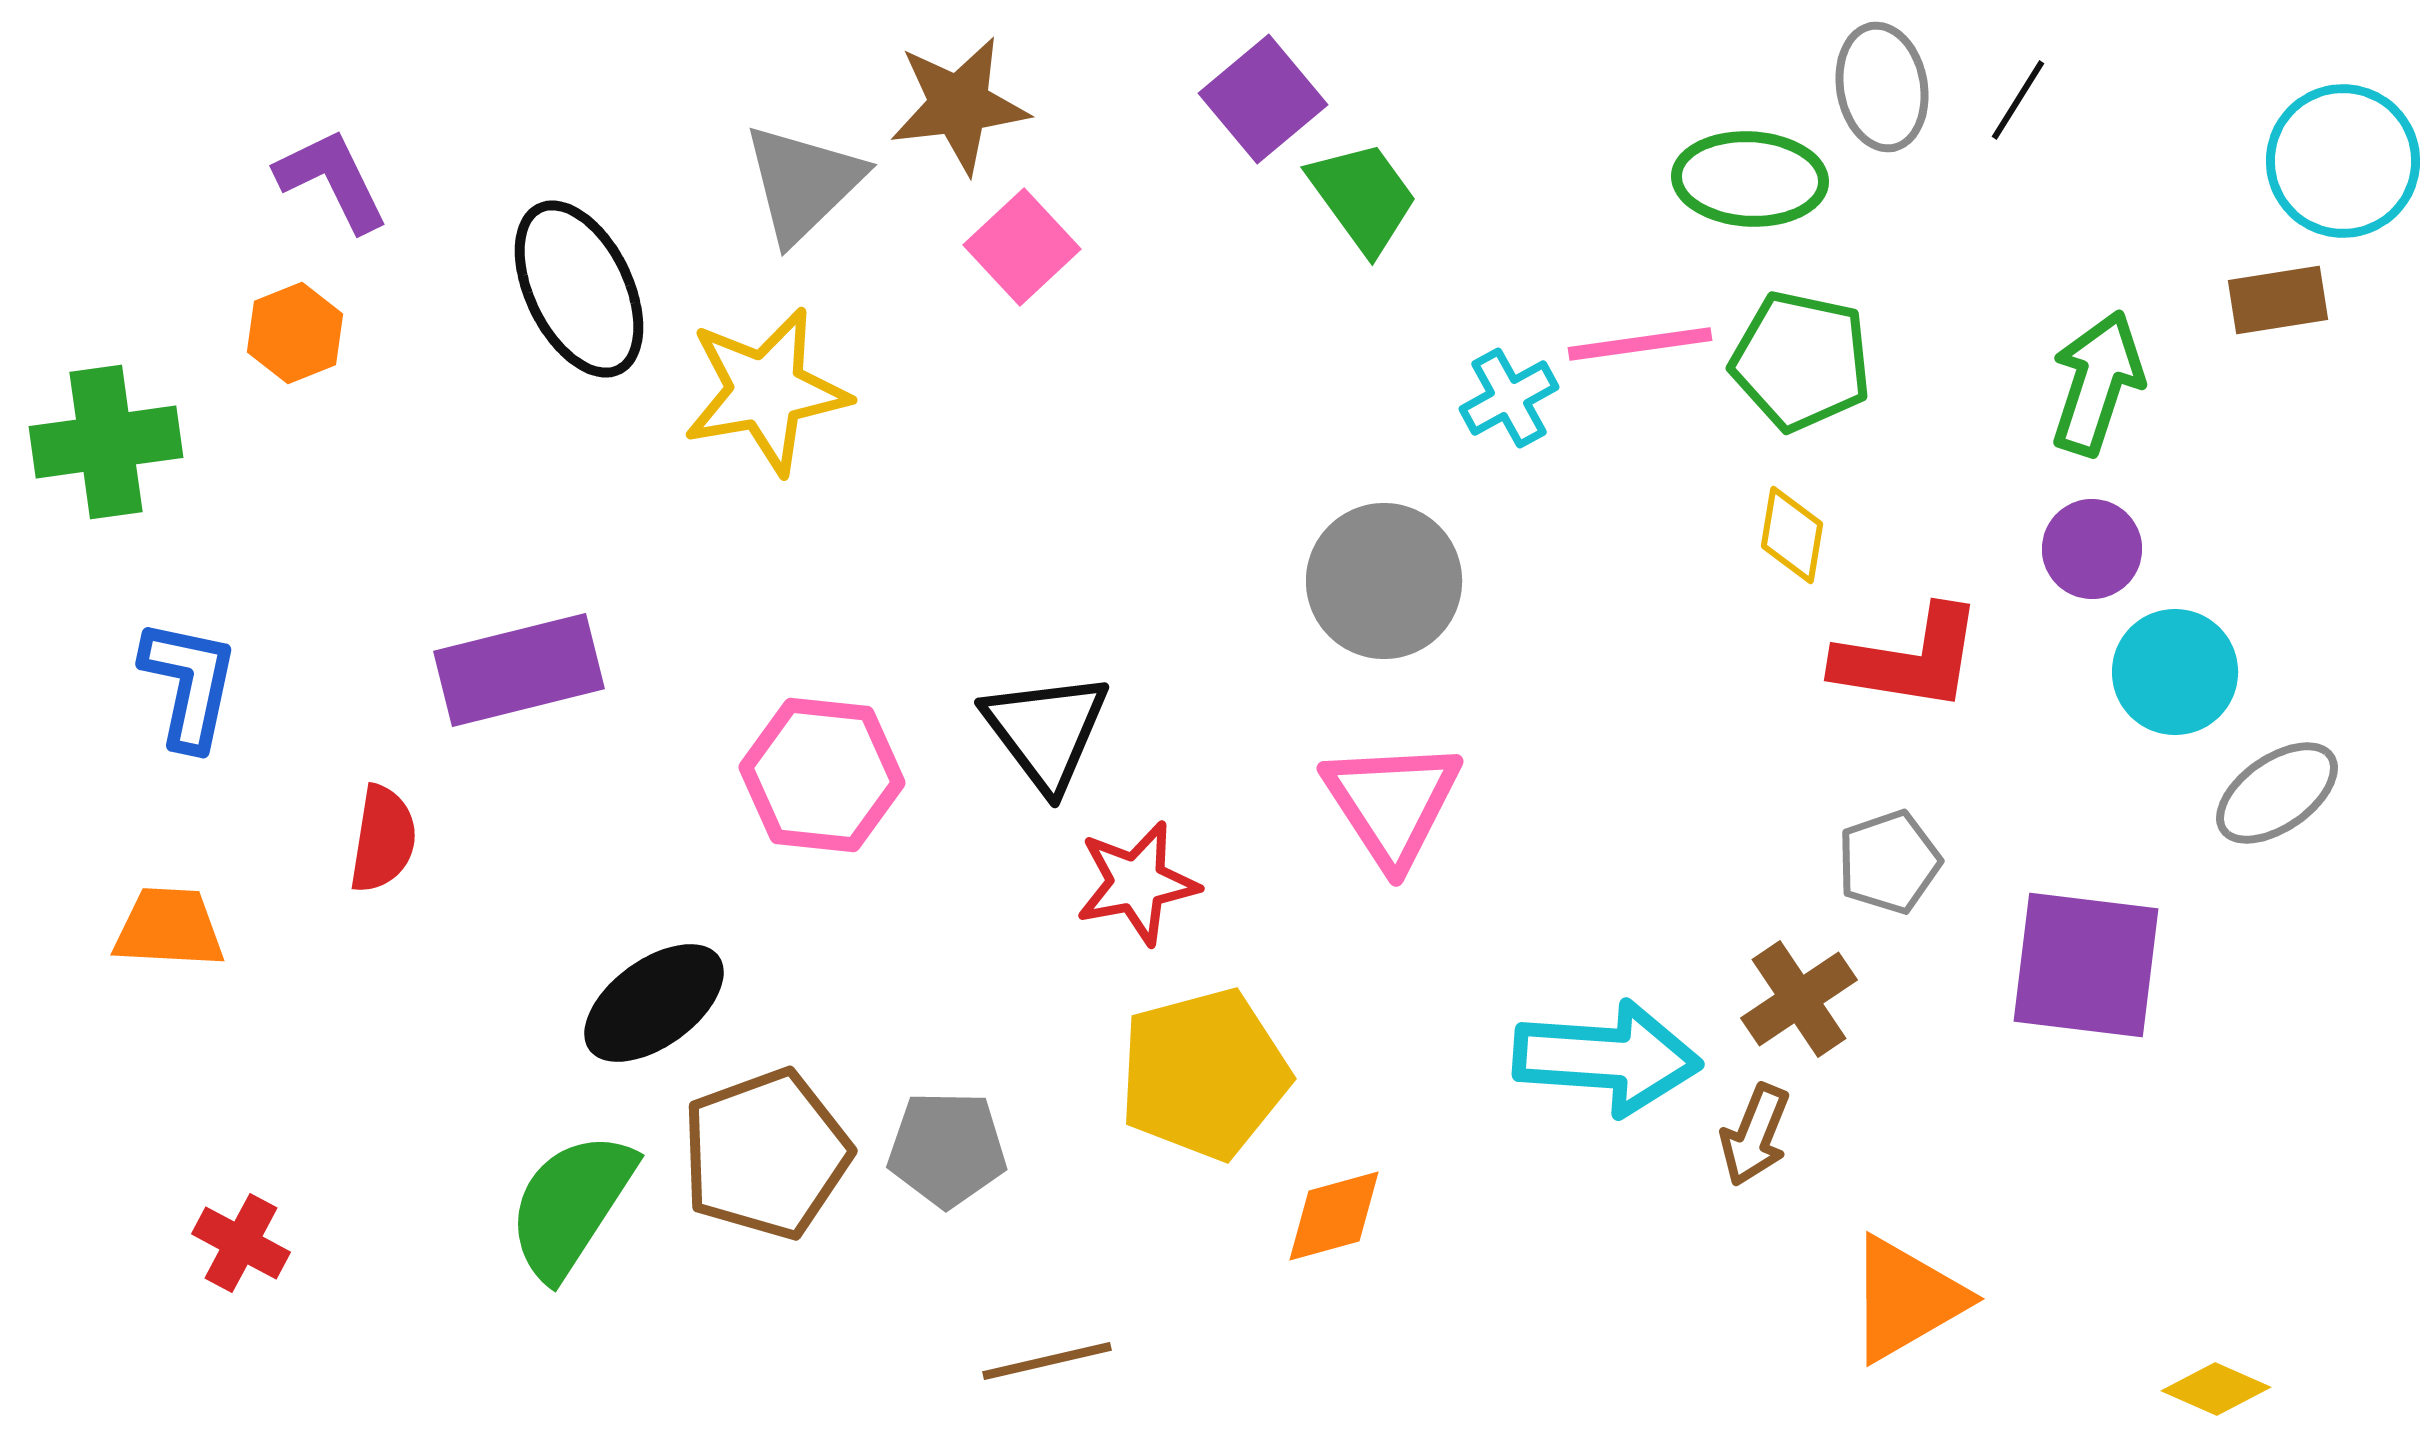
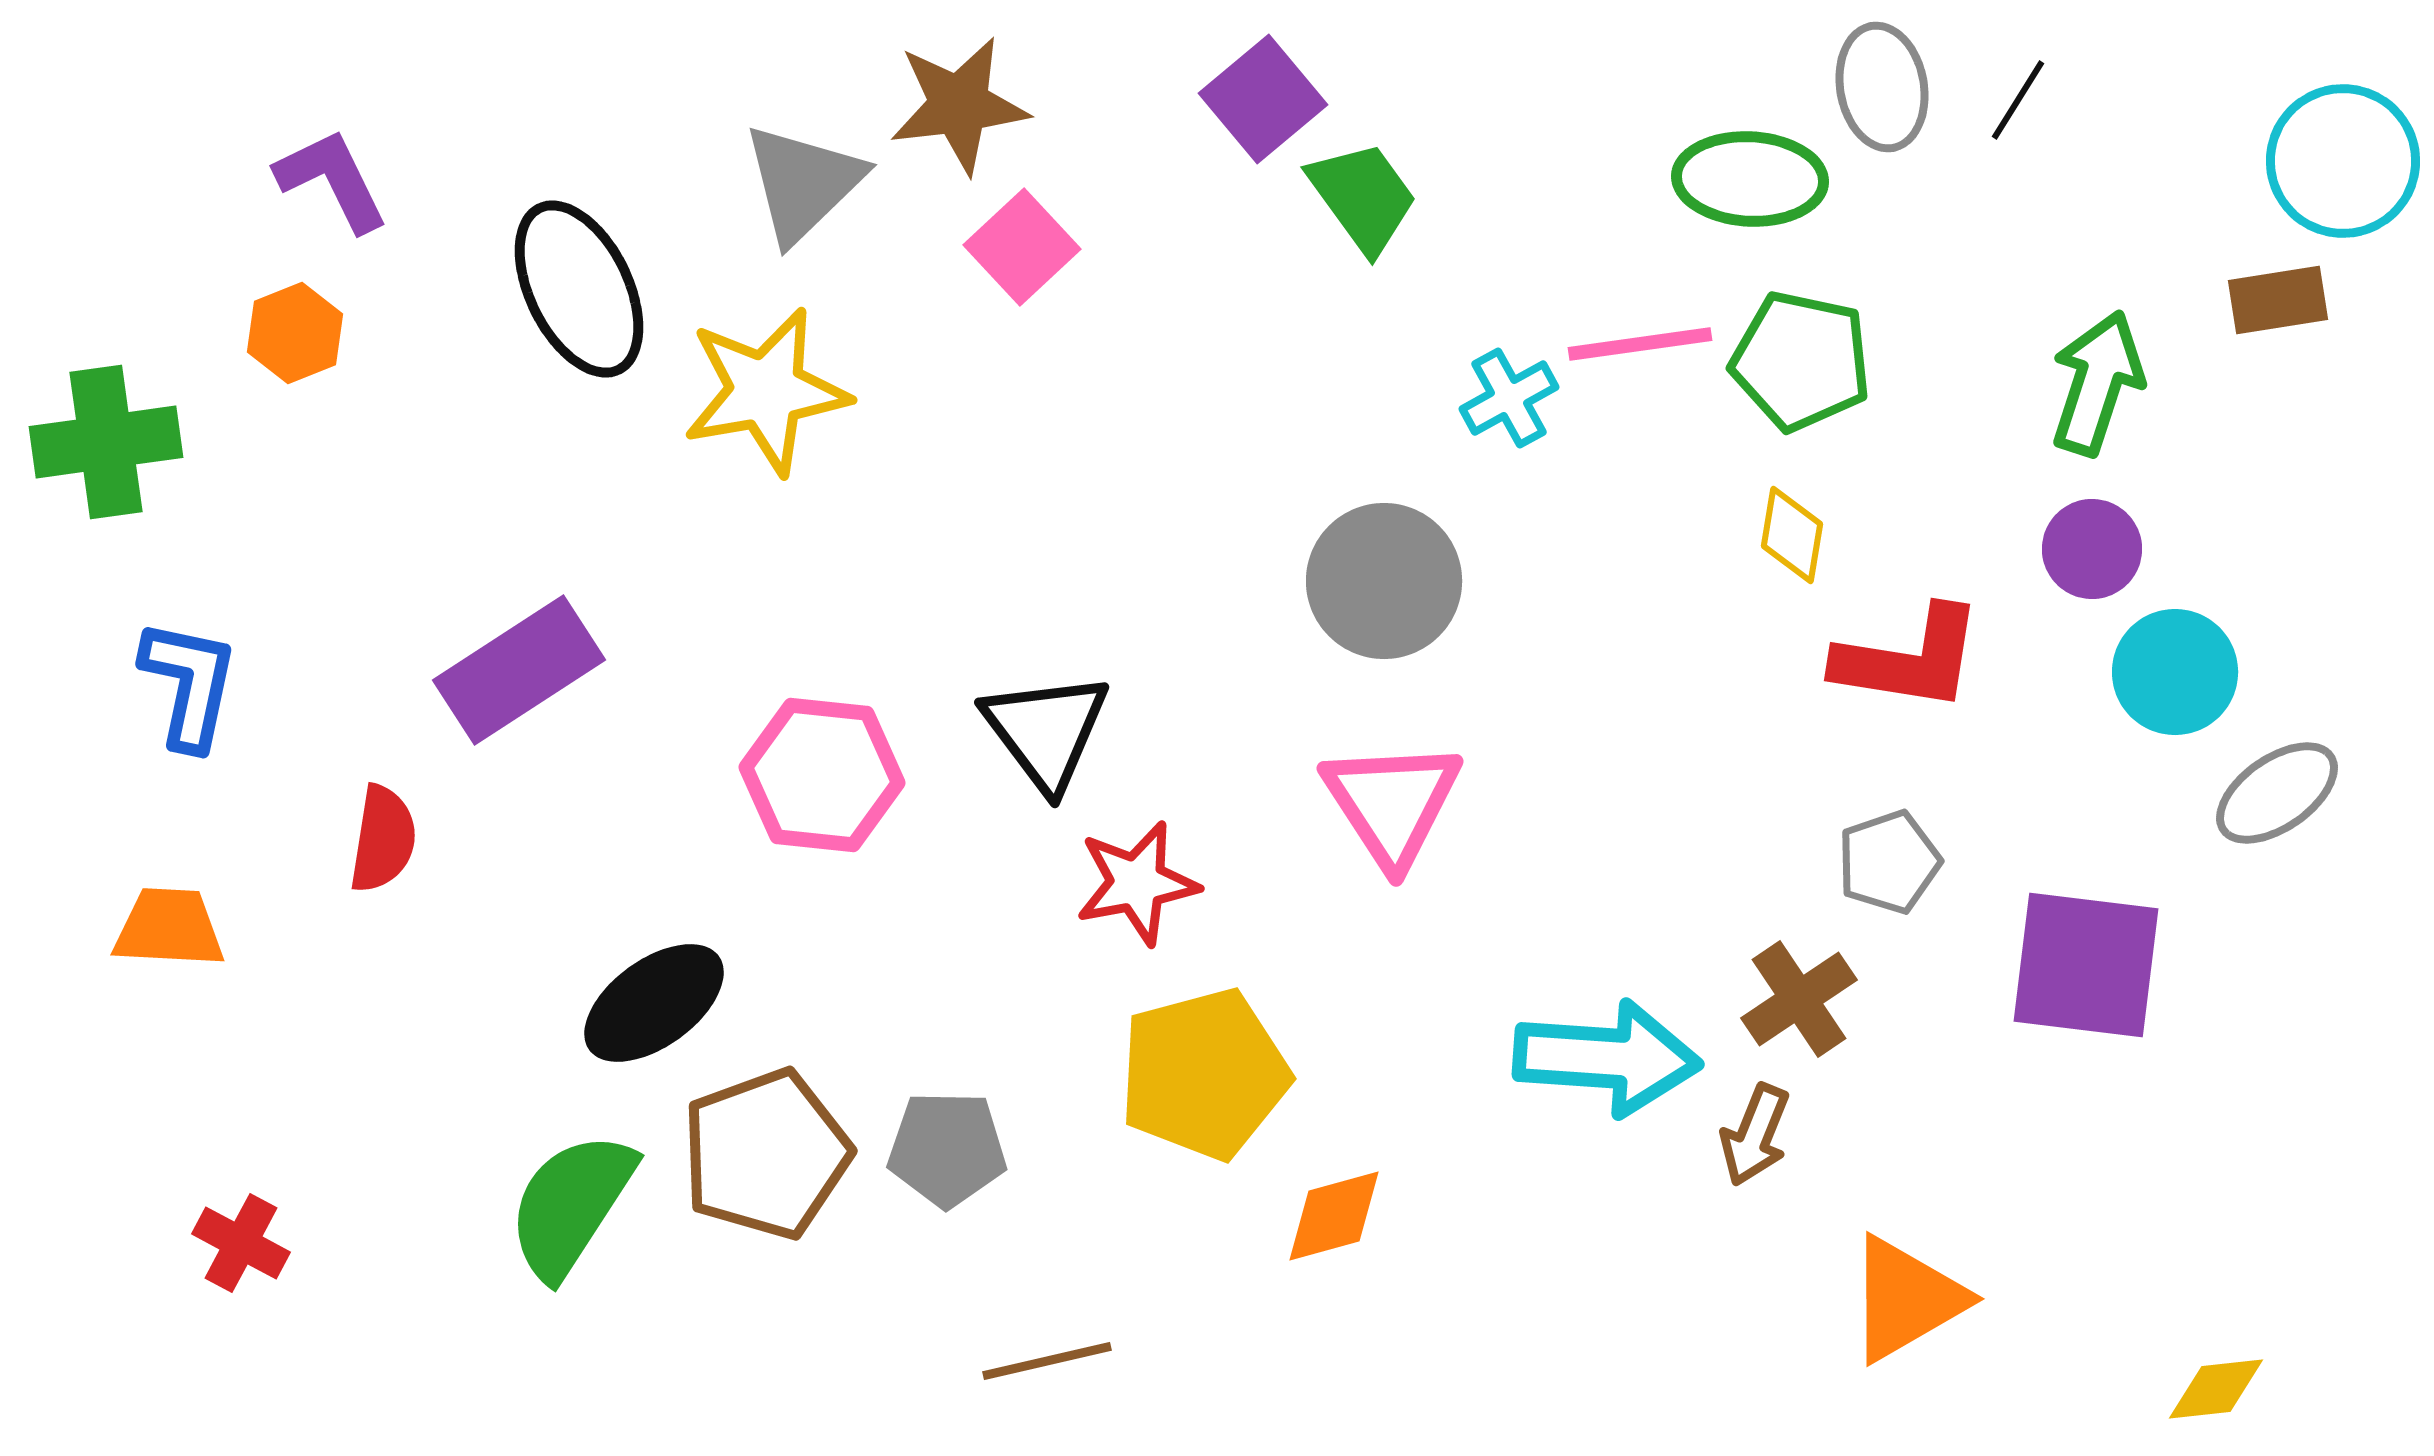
purple rectangle at (519, 670): rotated 19 degrees counterclockwise
yellow diamond at (2216, 1389): rotated 30 degrees counterclockwise
